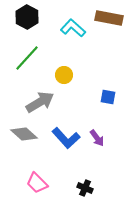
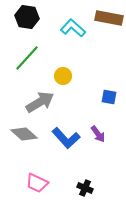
black hexagon: rotated 20 degrees counterclockwise
yellow circle: moved 1 px left, 1 px down
blue square: moved 1 px right
purple arrow: moved 1 px right, 4 px up
pink trapezoid: rotated 20 degrees counterclockwise
